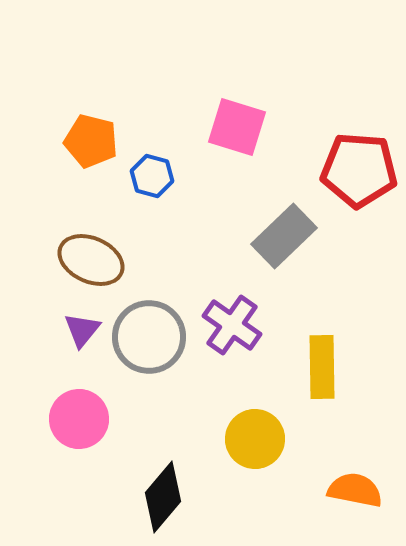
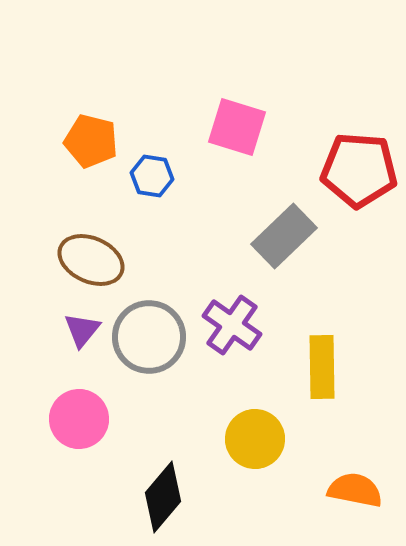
blue hexagon: rotated 6 degrees counterclockwise
